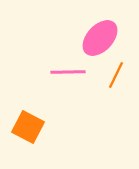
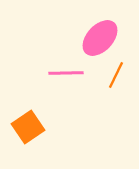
pink line: moved 2 px left, 1 px down
orange square: rotated 28 degrees clockwise
